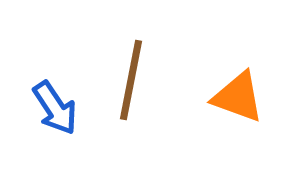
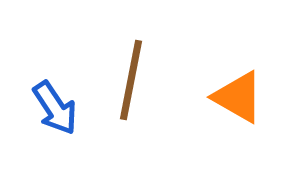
orange triangle: rotated 10 degrees clockwise
